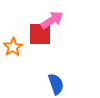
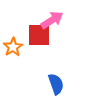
red square: moved 1 px left, 1 px down
